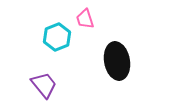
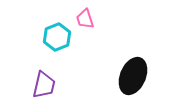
black ellipse: moved 16 px right, 15 px down; rotated 33 degrees clockwise
purple trapezoid: rotated 52 degrees clockwise
